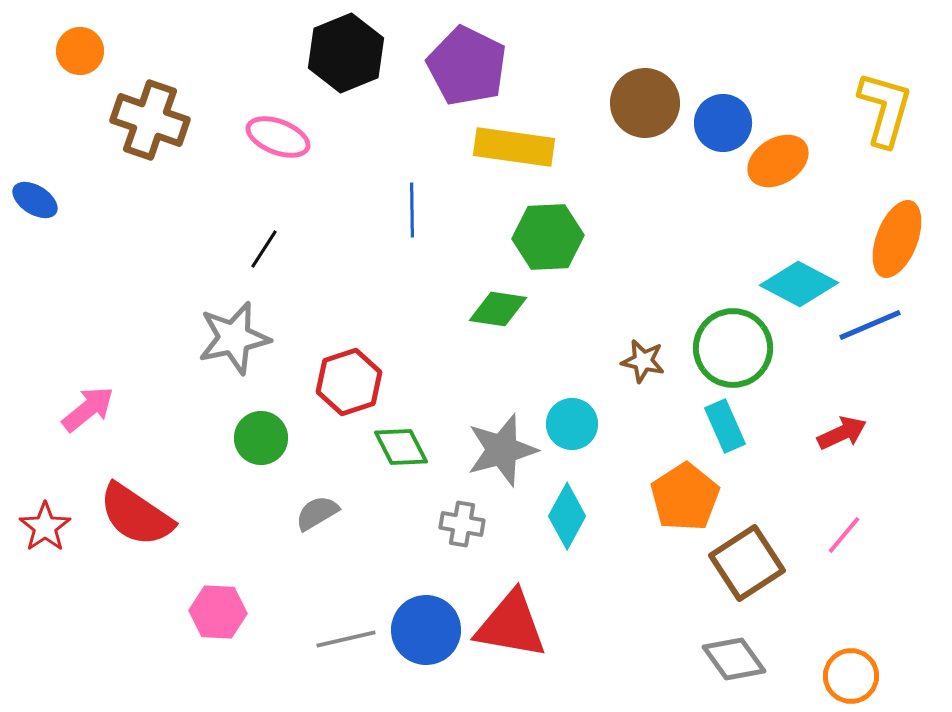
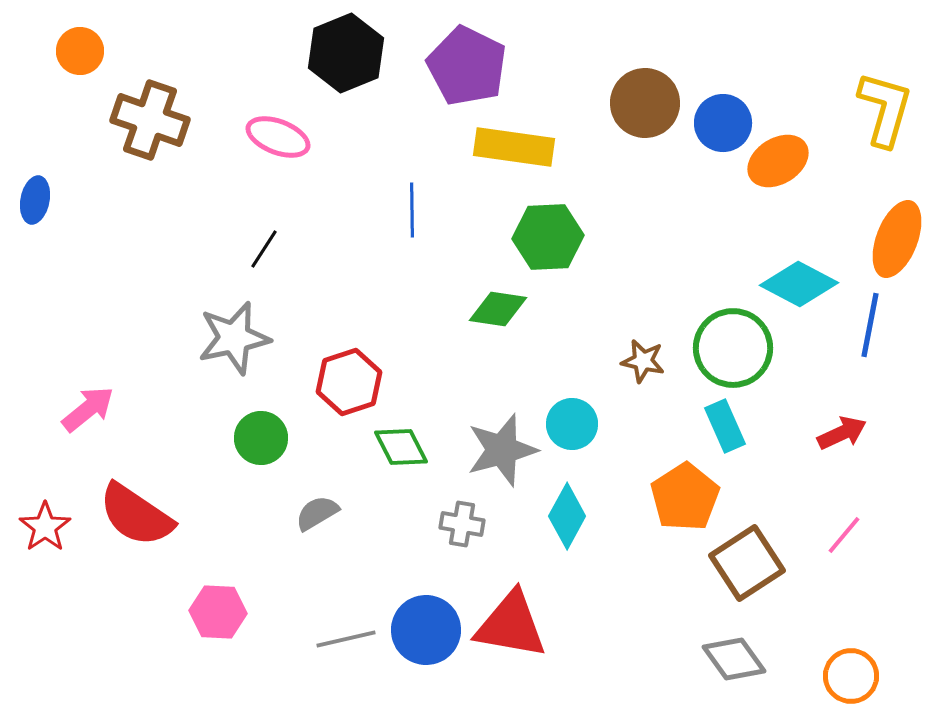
blue ellipse at (35, 200): rotated 69 degrees clockwise
blue line at (870, 325): rotated 56 degrees counterclockwise
